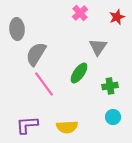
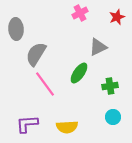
pink cross: rotated 14 degrees clockwise
gray ellipse: moved 1 px left
gray triangle: rotated 30 degrees clockwise
pink line: moved 1 px right
purple L-shape: moved 1 px up
